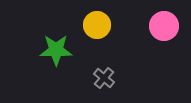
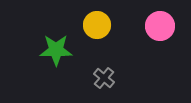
pink circle: moved 4 px left
